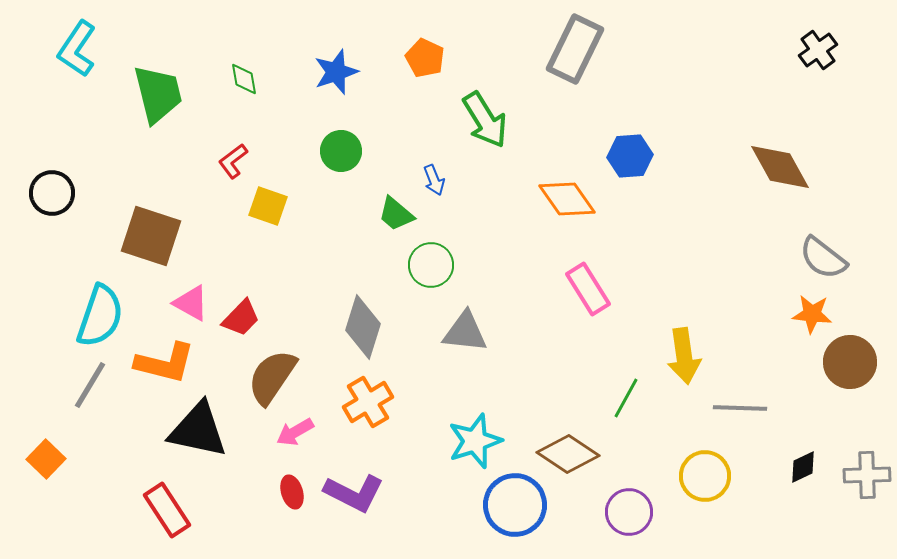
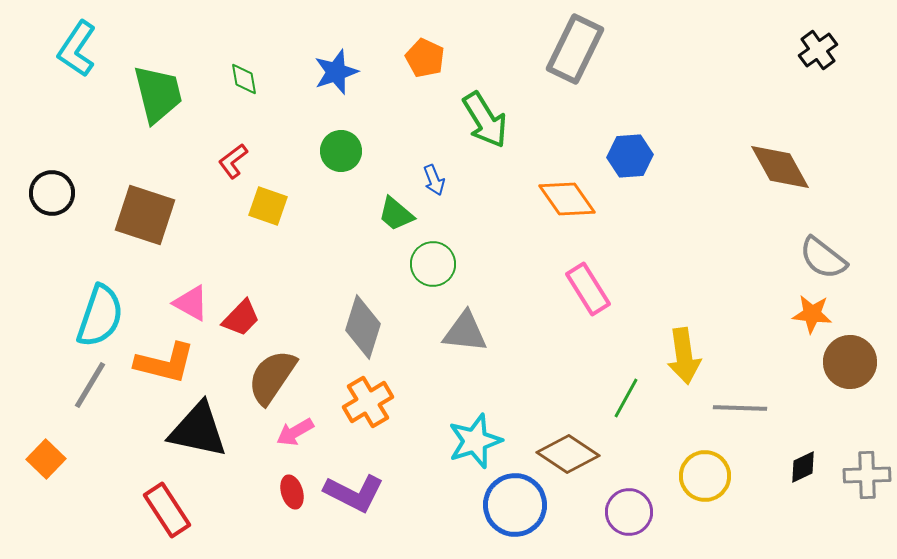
brown square at (151, 236): moved 6 px left, 21 px up
green circle at (431, 265): moved 2 px right, 1 px up
